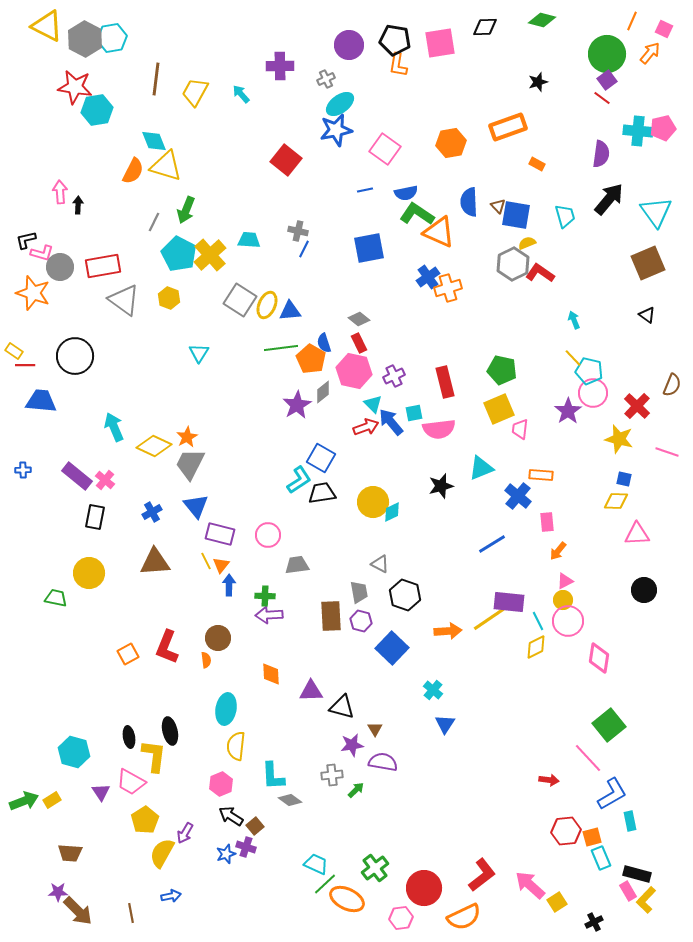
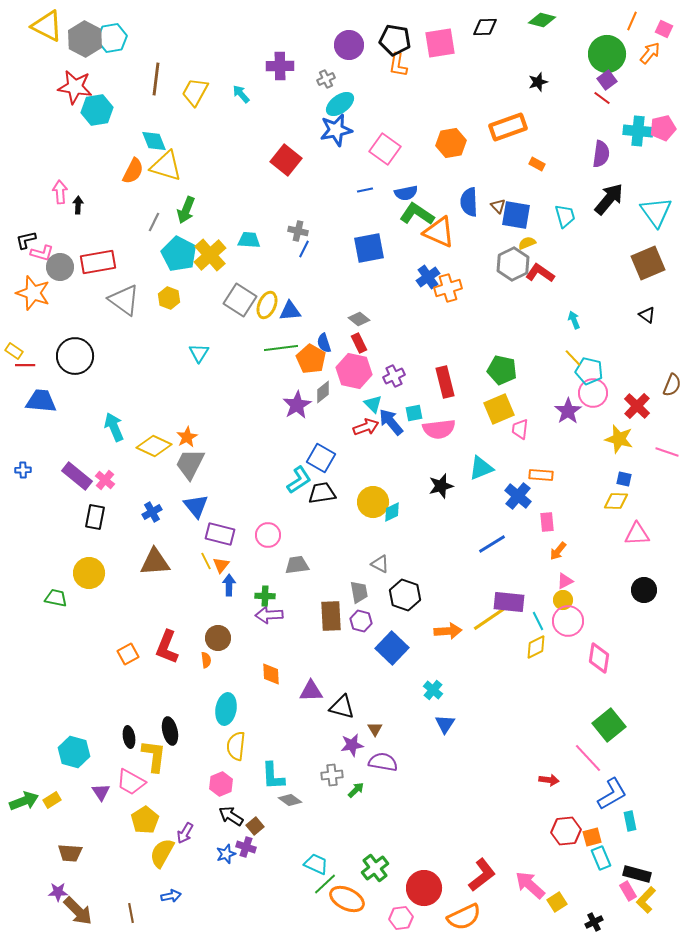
red rectangle at (103, 266): moved 5 px left, 4 px up
